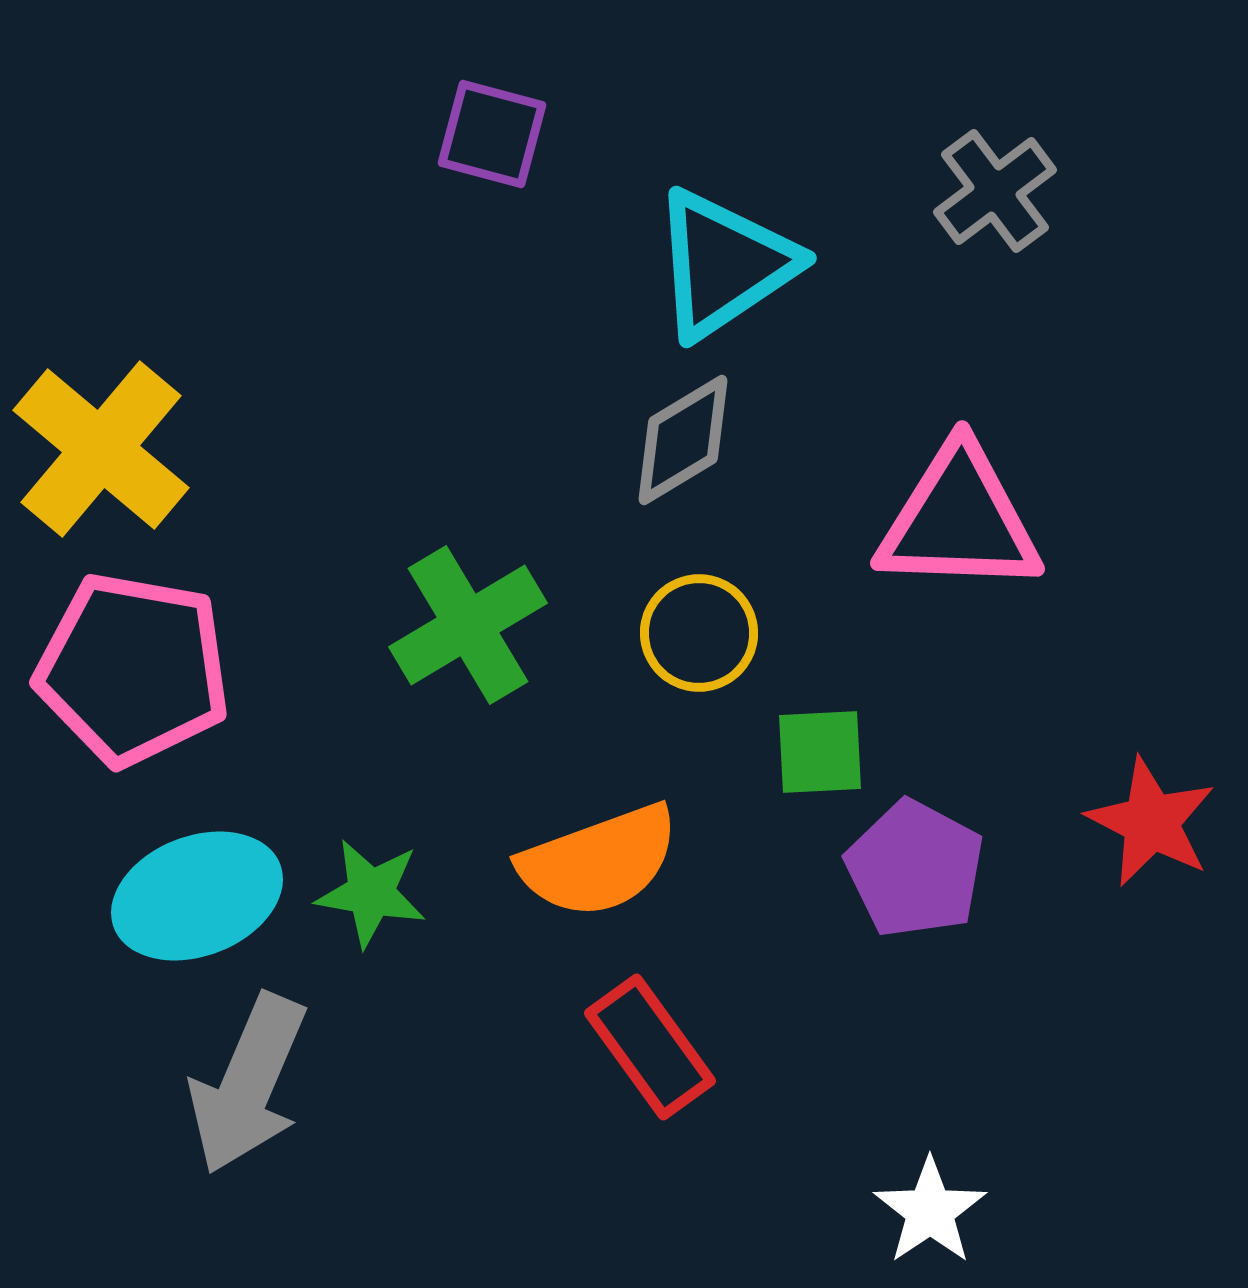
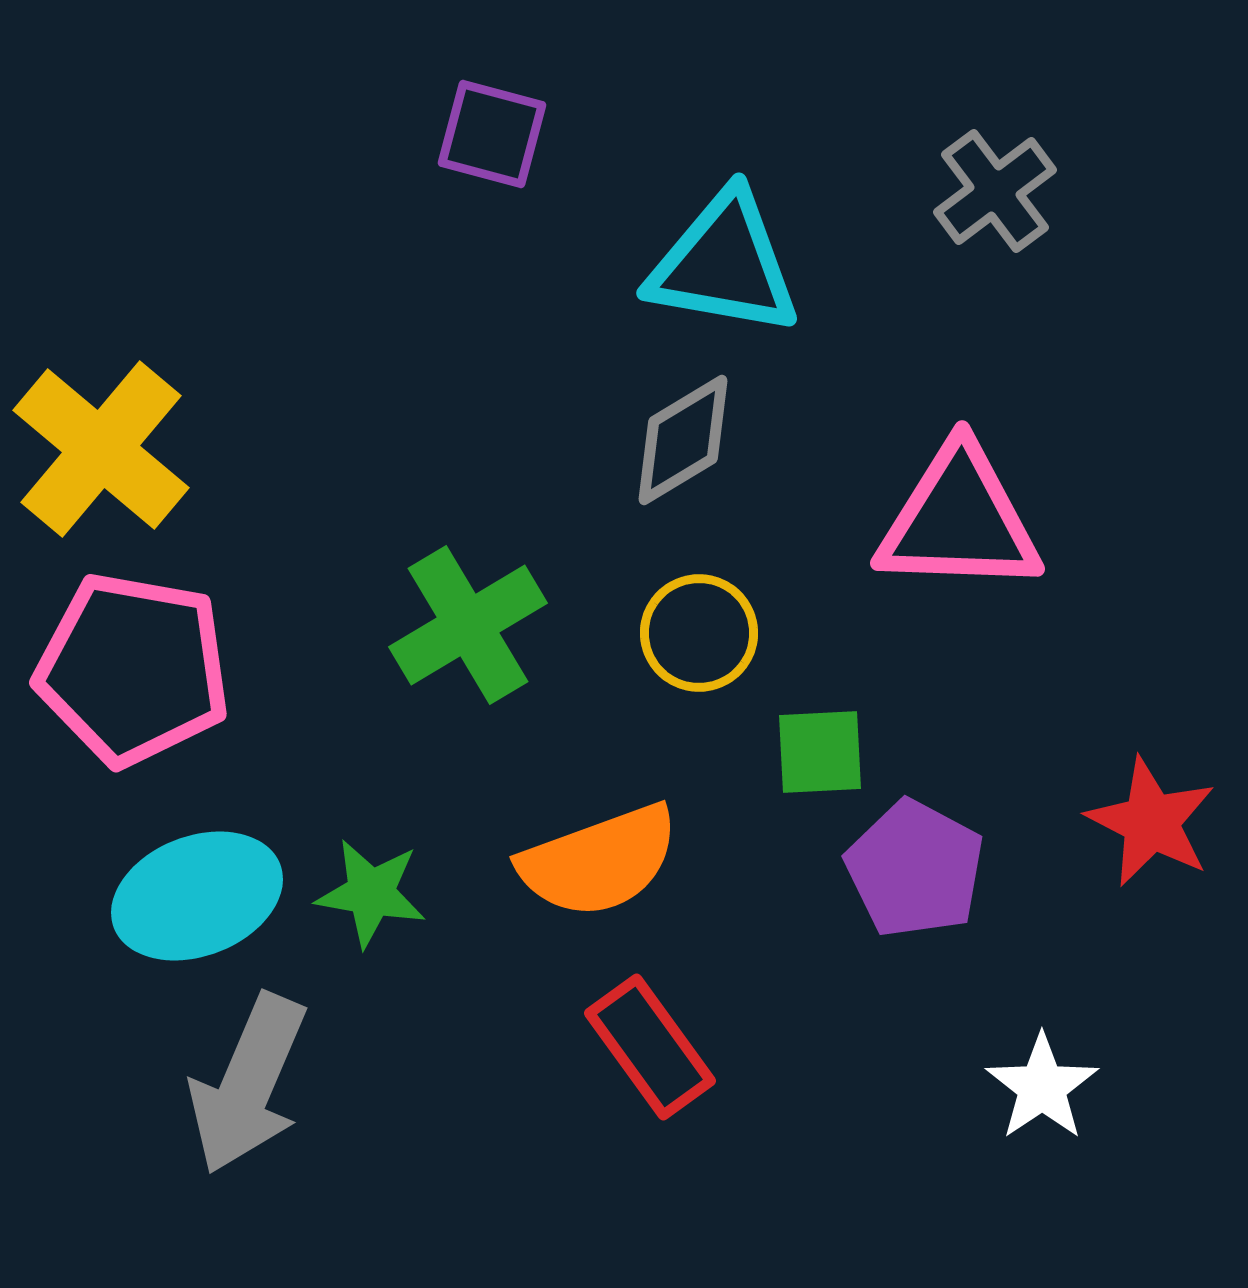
cyan triangle: rotated 44 degrees clockwise
white star: moved 112 px right, 124 px up
